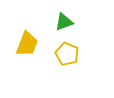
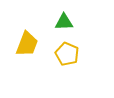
green triangle: rotated 18 degrees clockwise
